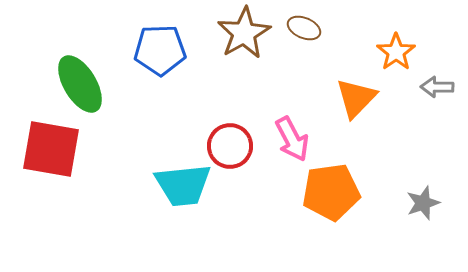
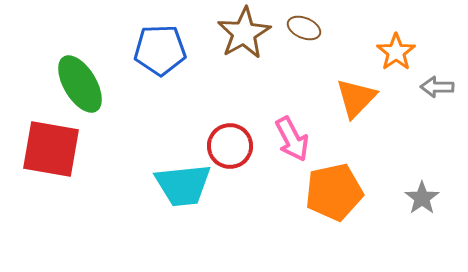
orange pentagon: moved 3 px right; rotated 4 degrees counterclockwise
gray star: moved 1 px left, 5 px up; rotated 16 degrees counterclockwise
